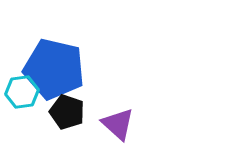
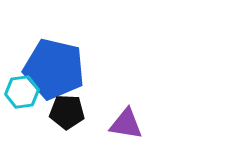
black pentagon: rotated 16 degrees counterclockwise
purple triangle: moved 8 px right; rotated 33 degrees counterclockwise
